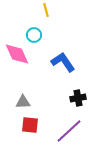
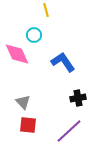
gray triangle: rotated 49 degrees clockwise
red square: moved 2 px left
